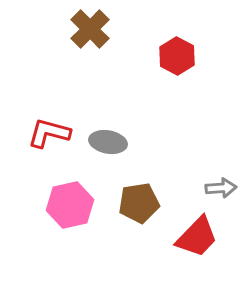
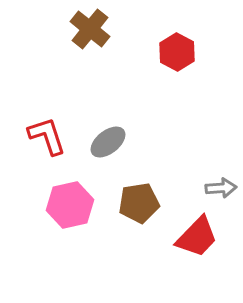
brown cross: rotated 6 degrees counterclockwise
red hexagon: moved 4 px up
red L-shape: moved 2 px left, 3 px down; rotated 57 degrees clockwise
gray ellipse: rotated 48 degrees counterclockwise
